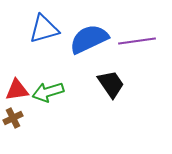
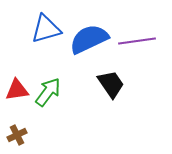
blue triangle: moved 2 px right
green arrow: rotated 144 degrees clockwise
brown cross: moved 4 px right, 17 px down
